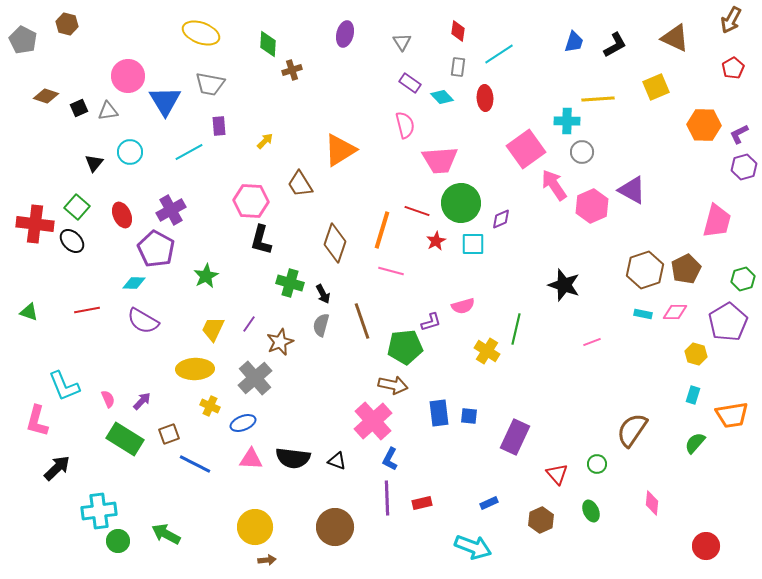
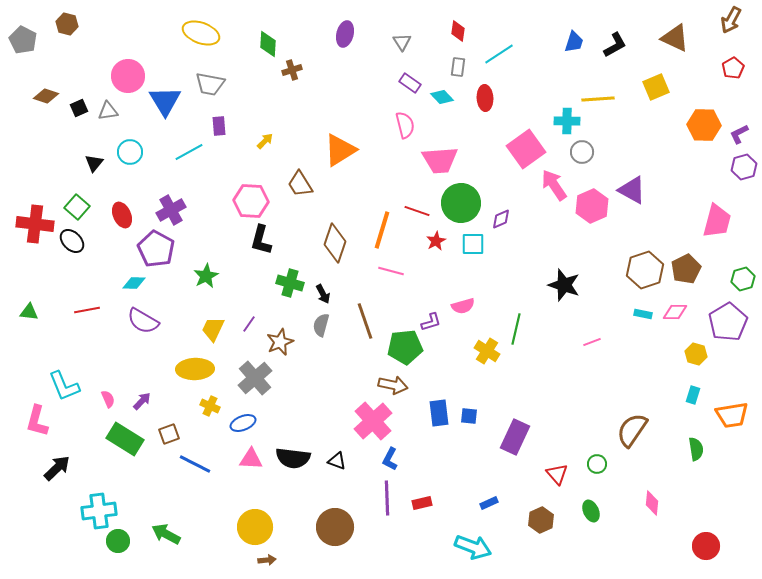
green triangle at (29, 312): rotated 12 degrees counterclockwise
brown line at (362, 321): moved 3 px right
green semicircle at (695, 443): moved 1 px right, 6 px down; rotated 130 degrees clockwise
